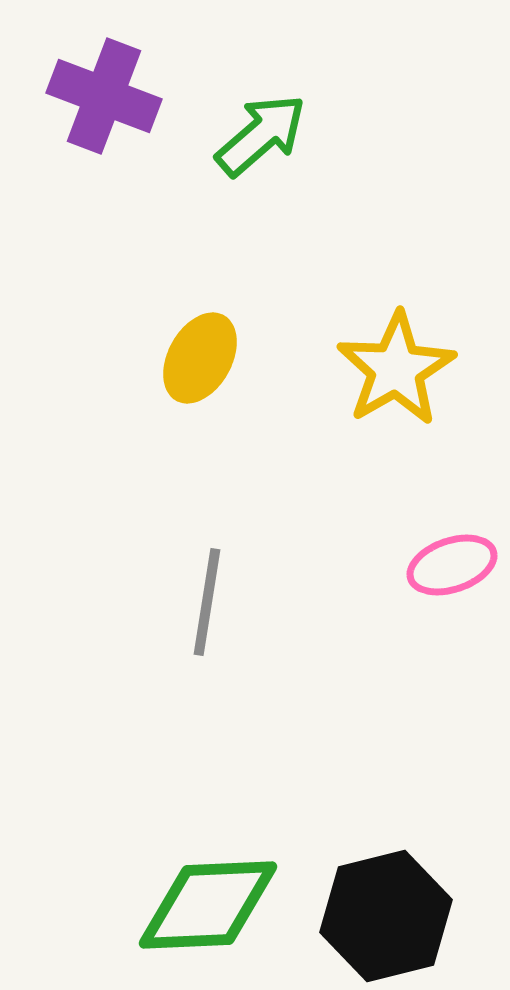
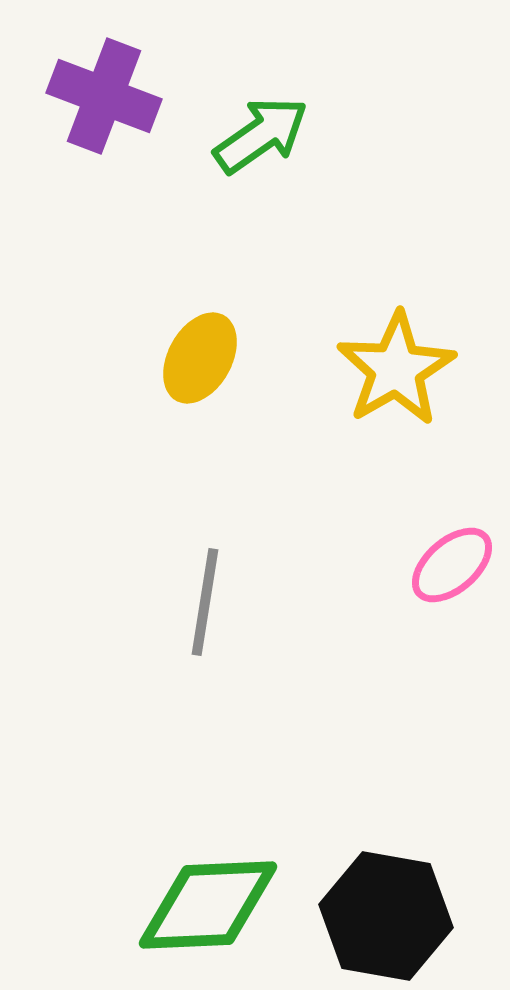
green arrow: rotated 6 degrees clockwise
pink ellipse: rotated 22 degrees counterclockwise
gray line: moved 2 px left
black hexagon: rotated 24 degrees clockwise
